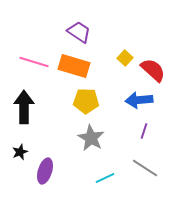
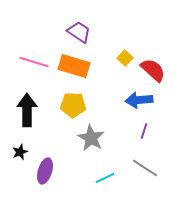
yellow pentagon: moved 13 px left, 4 px down
black arrow: moved 3 px right, 3 px down
